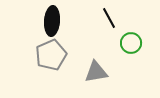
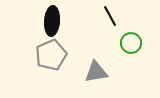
black line: moved 1 px right, 2 px up
